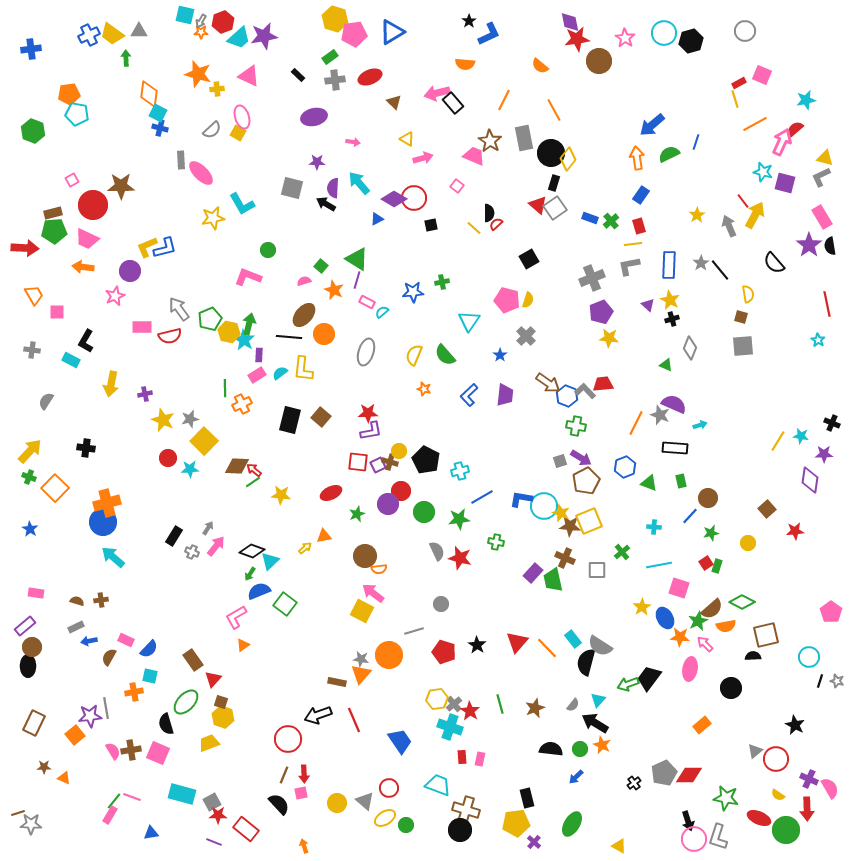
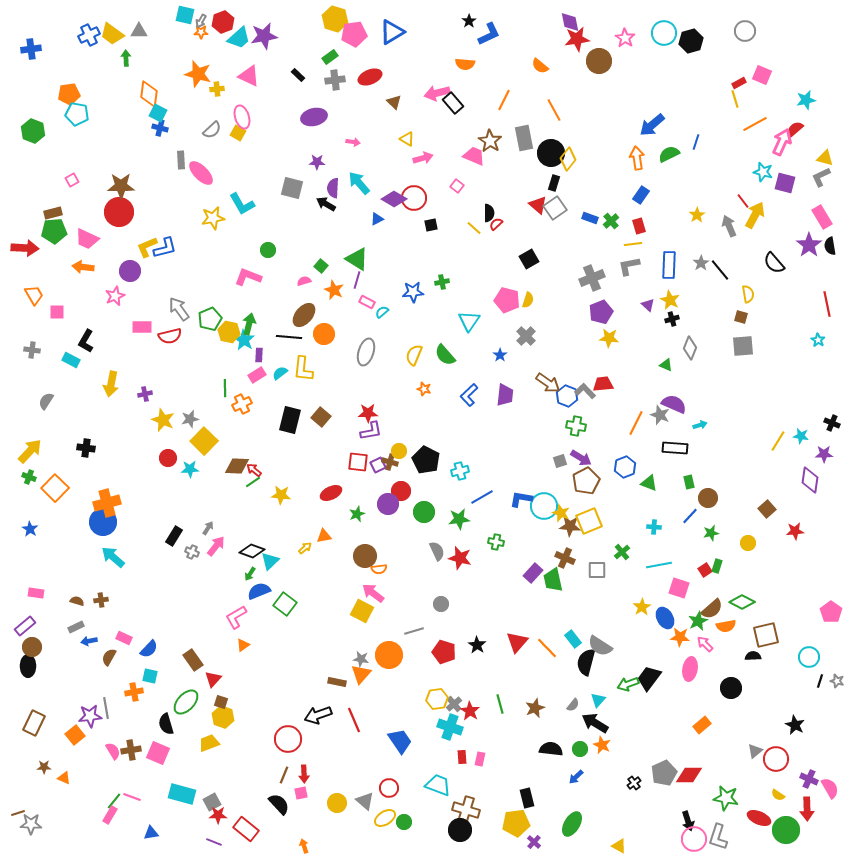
red circle at (93, 205): moved 26 px right, 7 px down
green rectangle at (681, 481): moved 8 px right, 1 px down
red square at (706, 563): moved 1 px left, 7 px down
pink rectangle at (126, 640): moved 2 px left, 2 px up
green circle at (406, 825): moved 2 px left, 3 px up
